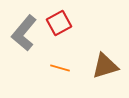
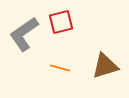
red square: moved 2 px right, 1 px up; rotated 15 degrees clockwise
gray L-shape: moved 1 px down; rotated 15 degrees clockwise
